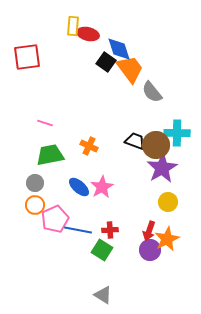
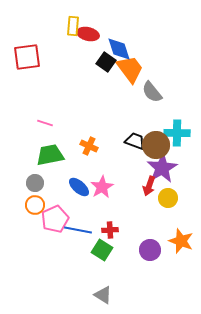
yellow circle: moved 4 px up
red arrow: moved 45 px up
orange star: moved 14 px right, 2 px down; rotated 25 degrees counterclockwise
